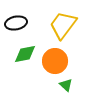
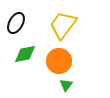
black ellipse: rotated 50 degrees counterclockwise
orange circle: moved 4 px right
green triangle: rotated 24 degrees clockwise
